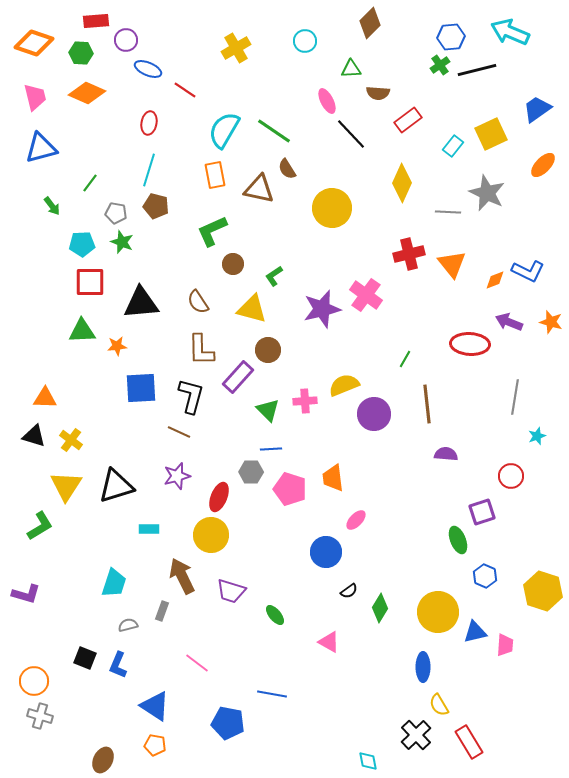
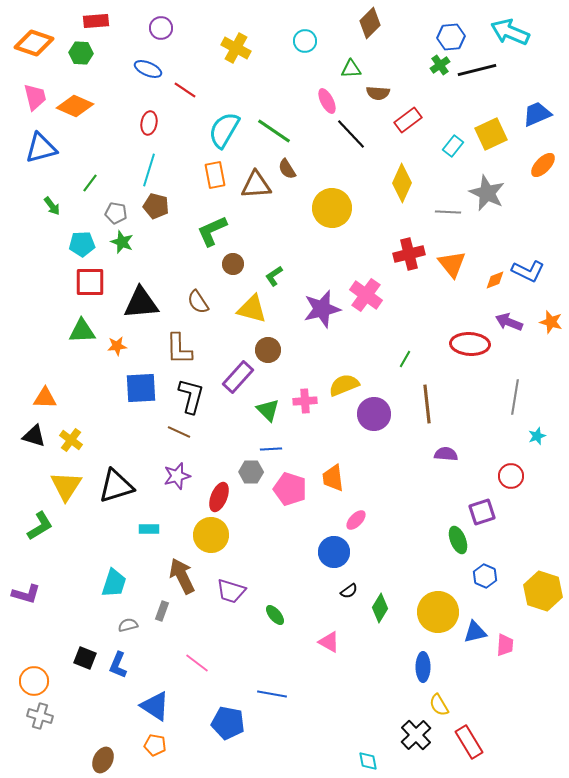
purple circle at (126, 40): moved 35 px right, 12 px up
yellow cross at (236, 48): rotated 32 degrees counterclockwise
orange diamond at (87, 93): moved 12 px left, 13 px down
blue trapezoid at (537, 109): moved 5 px down; rotated 12 degrees clockwise
brown triangle at (259, 189): moved 3 px left, 4 px up; rotated 16 degrees counterclockwise
brown L-shape at (201, 350): moved 22 px left, 1 px up
blue circle at (326, 552): moved 8 px right
